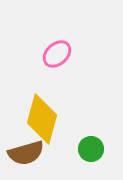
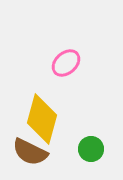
pink ellipse: moved 9 px right, 9 px down
brown semicircle: moved 4 px right, 1 px up; rotated 42 degrees clockwise
